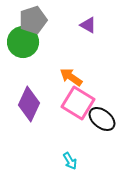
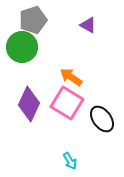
green circle: moved 1 px left, 5 px down
pink square: moved 11 px left
black ellipse: rotated 16 degrees clockwise
